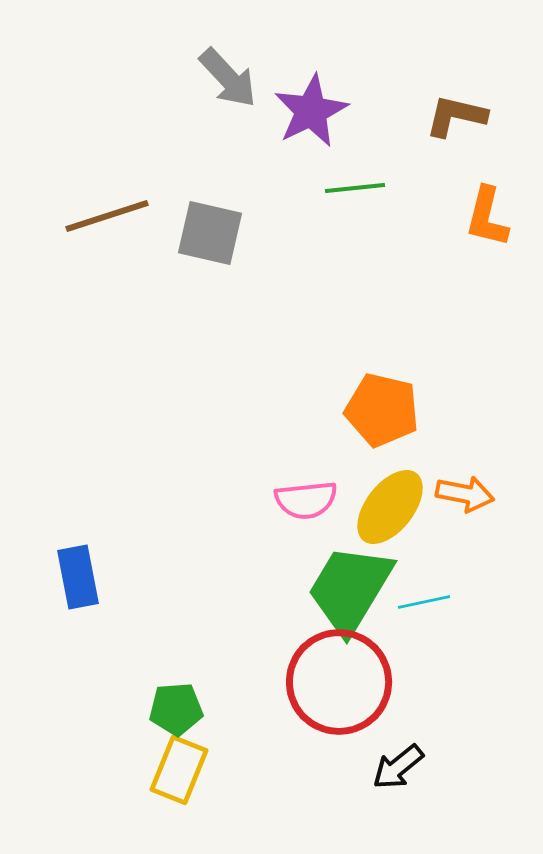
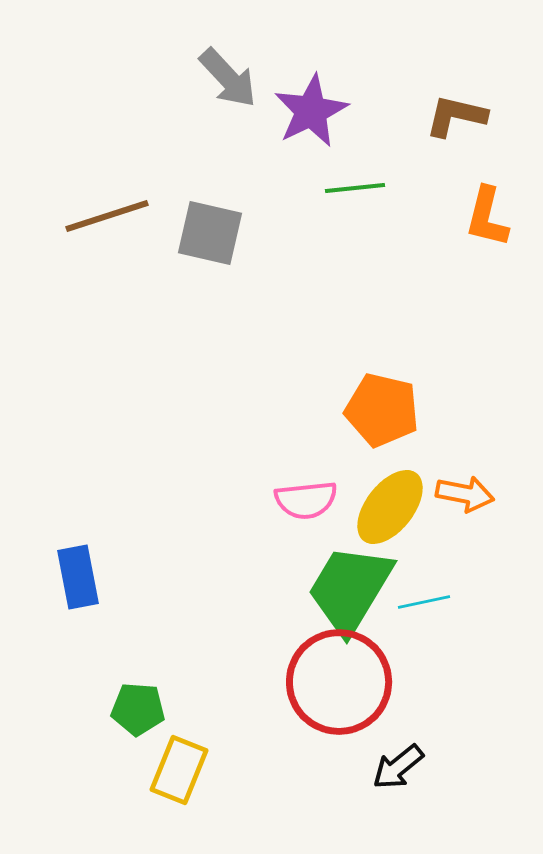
green pentagon: moved 38 px left; rotated 8 degrees clockwise
